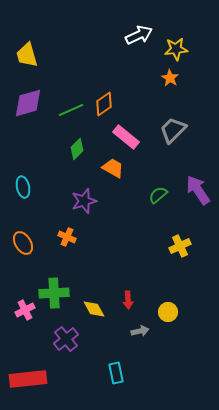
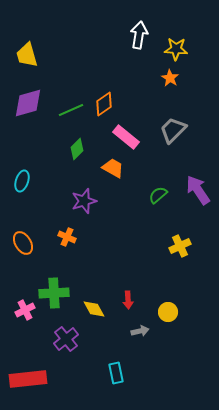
white arrow: rotated 56 degrees counterclockwise
yellow star: rotated 10 degrees clockwise
cyan ellipse: moved 1 px left, 6 px up; rotated 30 degrees clockwise
